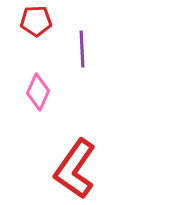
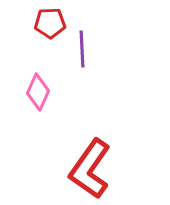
red pentagon: moved 14 px right, 2 px down
red L-shape: moved 15 px right
